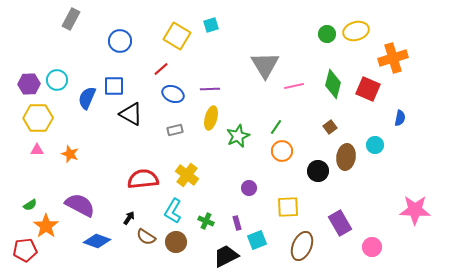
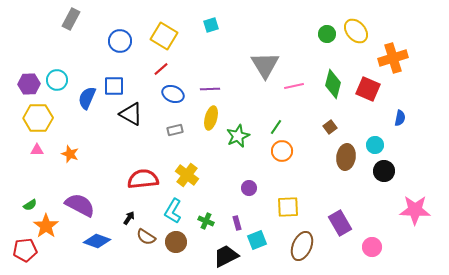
yellow ellipse at (356, 31): rotated 65 degrees clockwise
yellow square at (177, 36): moved 13 px left
black circle at (318, 171): moved 66 px right
